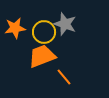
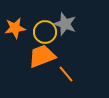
yellow circle: moved 1 px right
orange line: moved 2 px right, 3 px up
